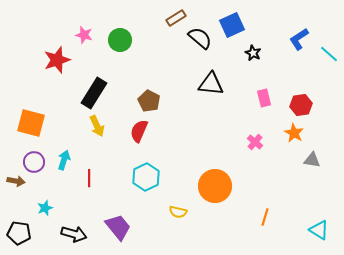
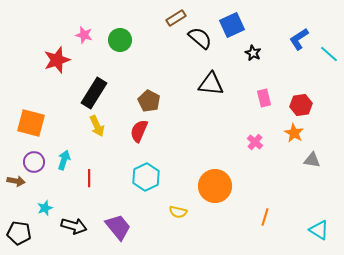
black arrow: moved 8 px up
